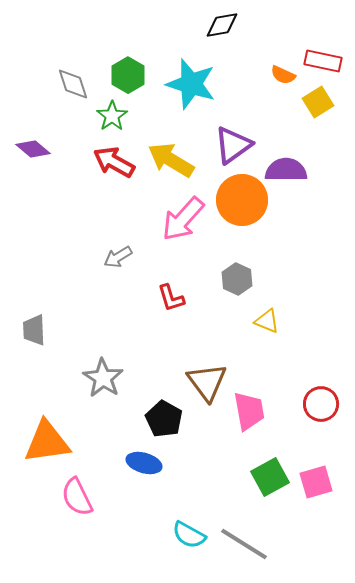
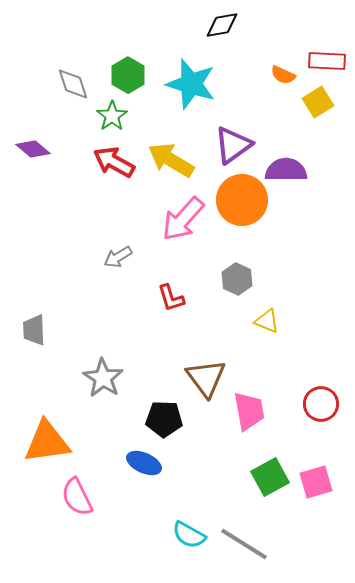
red rectangle: moved 4 px right; rotated 9 degrees counterclockwise
brown triangle: moved 1 px left, 4 px up
black pentagon: rotated 27 degrees counterclockwise
blue ellipse: rotated 8 degrees clockwise
